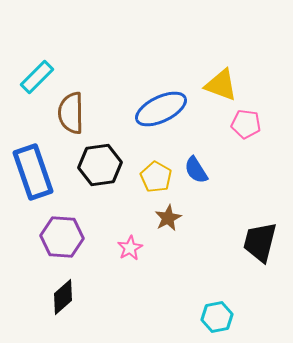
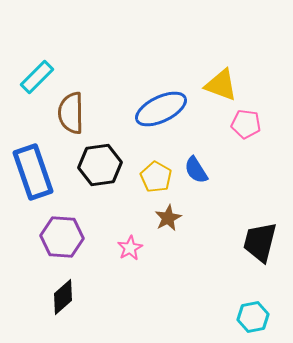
cyan hexagon: moved 36 px right
